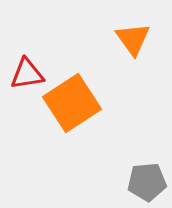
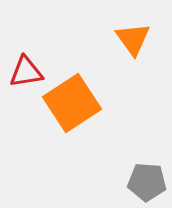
red triangle: moved 1 px left, 2 px up
gray pentagon: rotated 9 degrees clockwise
